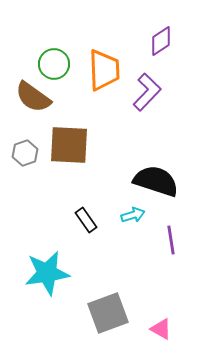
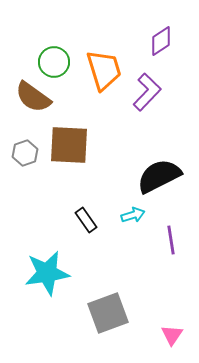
green circle: moved 2 px up
orange trapezoid: rotated 15 degrees counterclockwise
black semicircle: moved 3 px right, 5 px up; rotated 45 degrees counterclockwise
pink triangle: moved 11 px right, 6 px down; rotated 35 degrees clockwise
